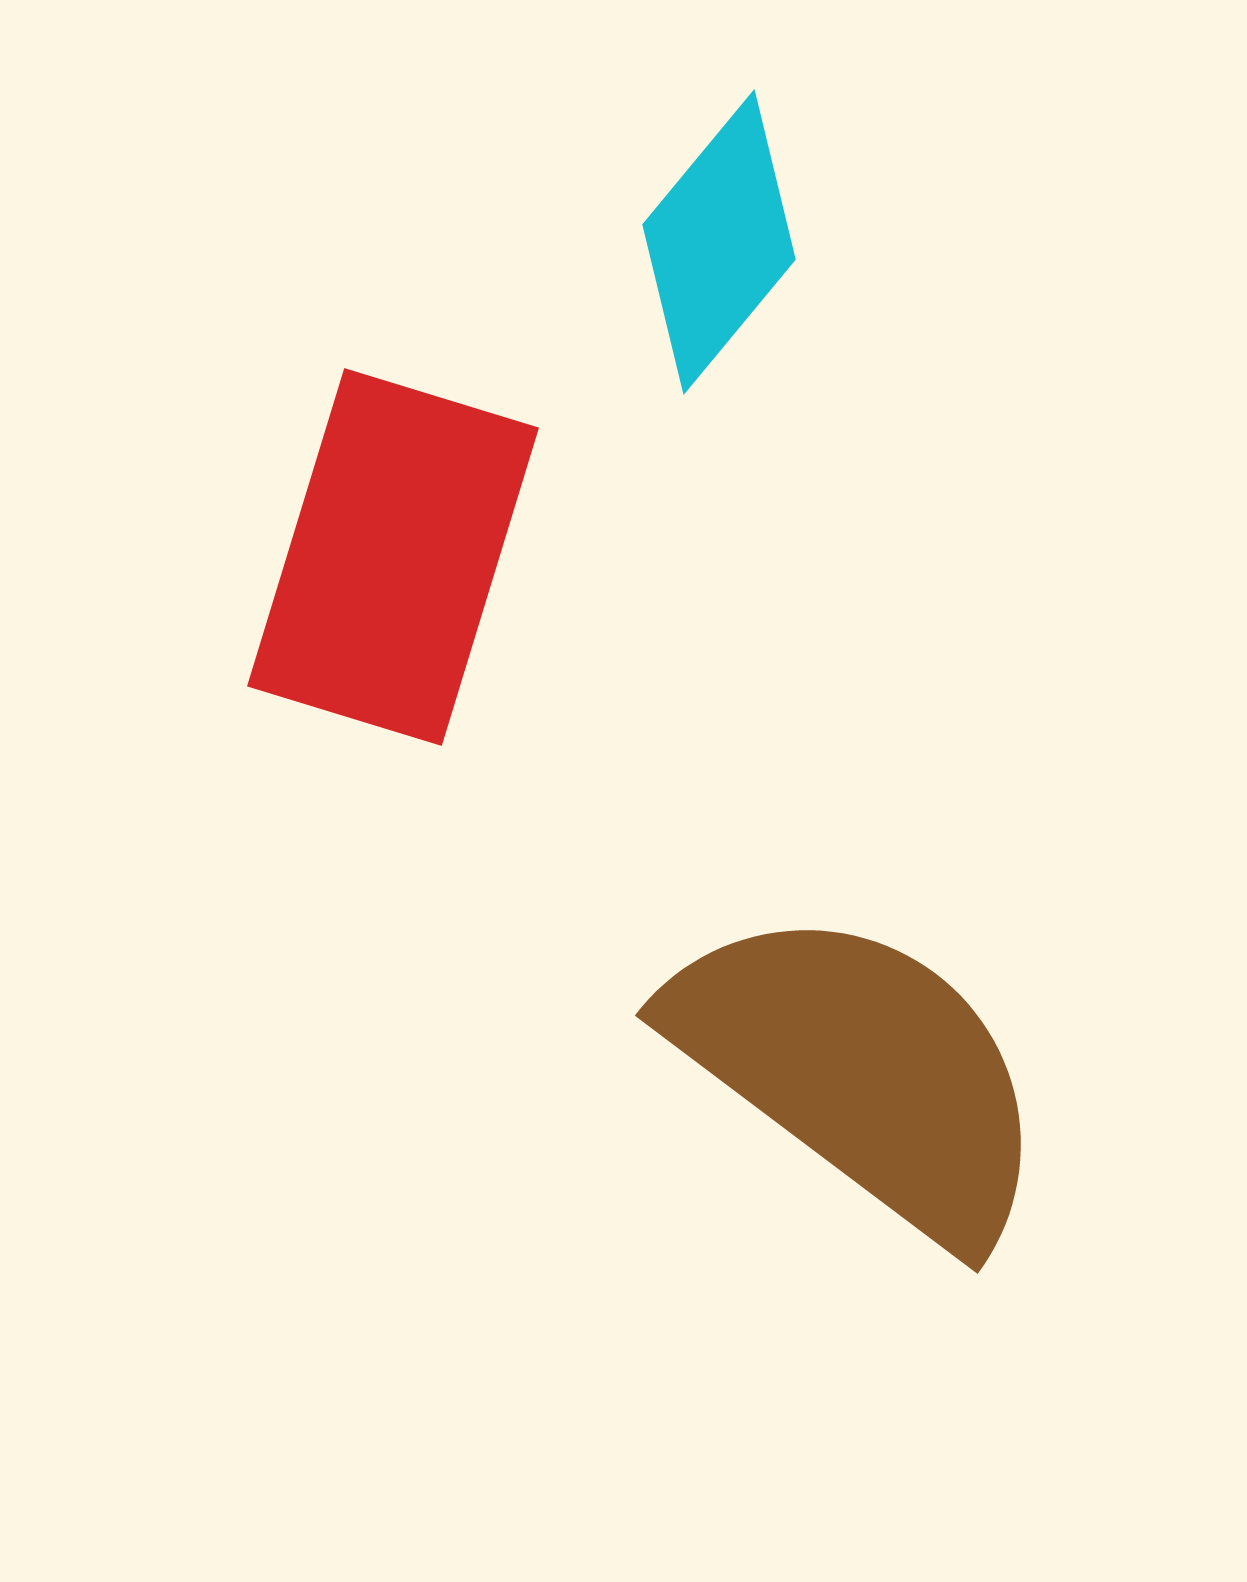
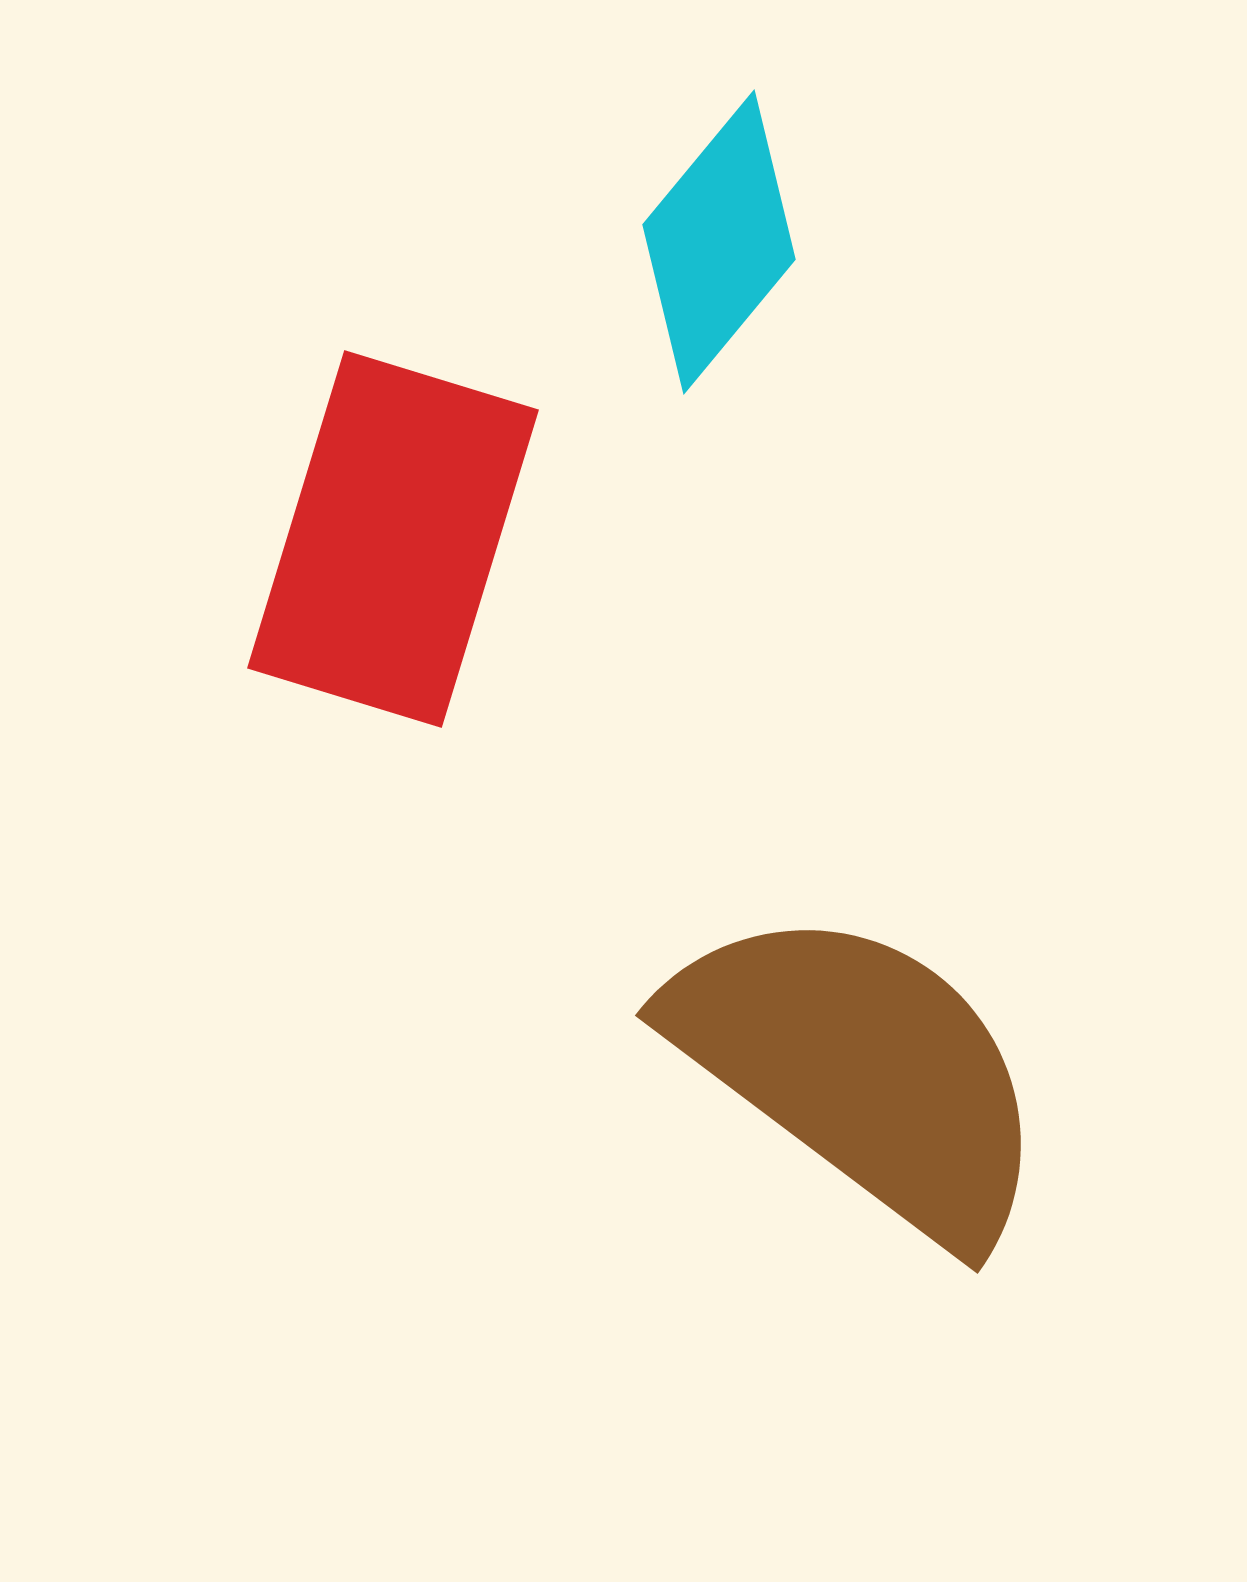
red rectangle: moved 18 px up
